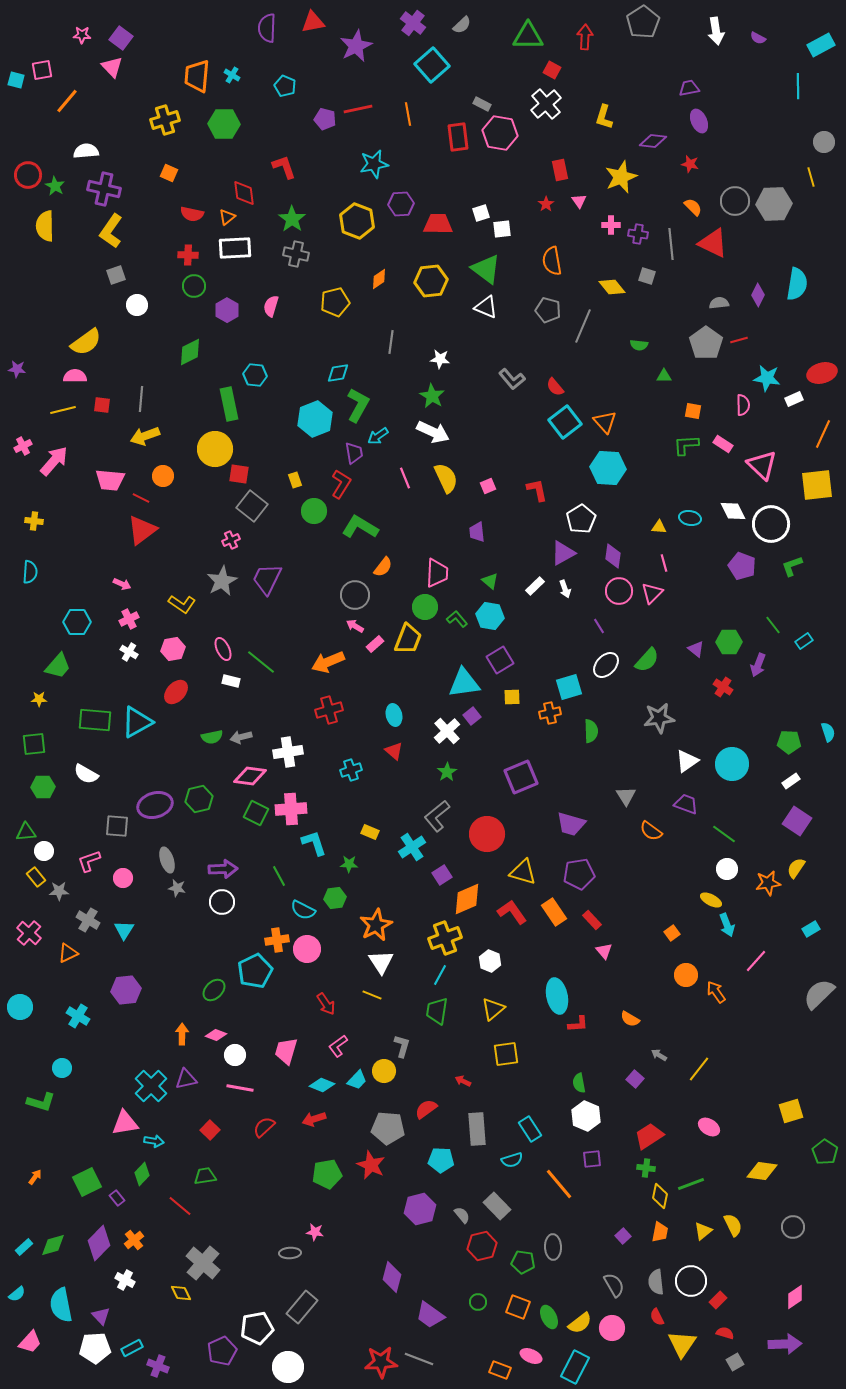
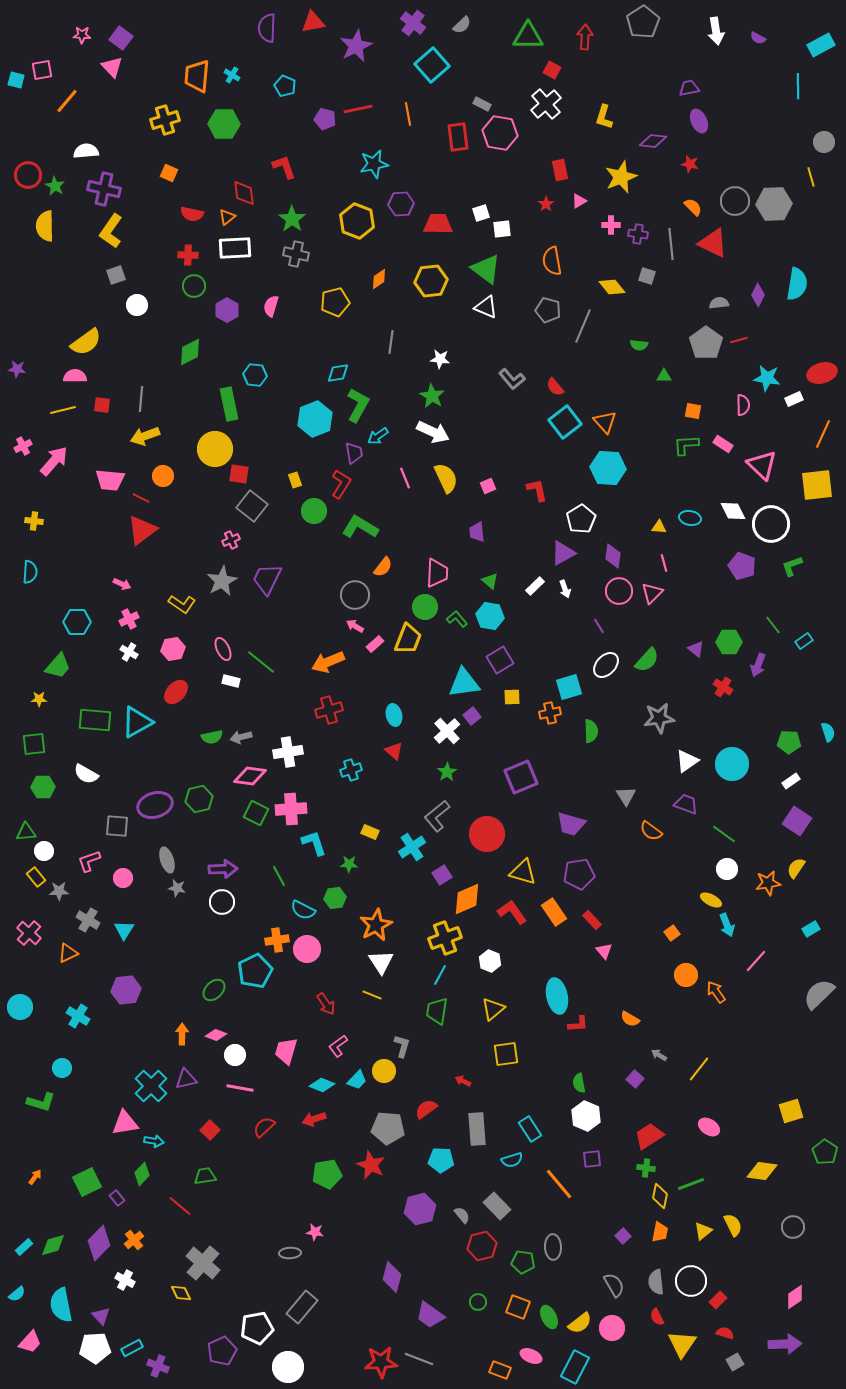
pink triangle at (579, 201): rotated 35 degrees clockwise
